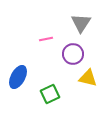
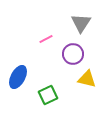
pink line: rotated 16 degrees counterclockwise
yellow triangle: moved 1 px left, 1 px down
green square: moved 2 px left, 1 px down
